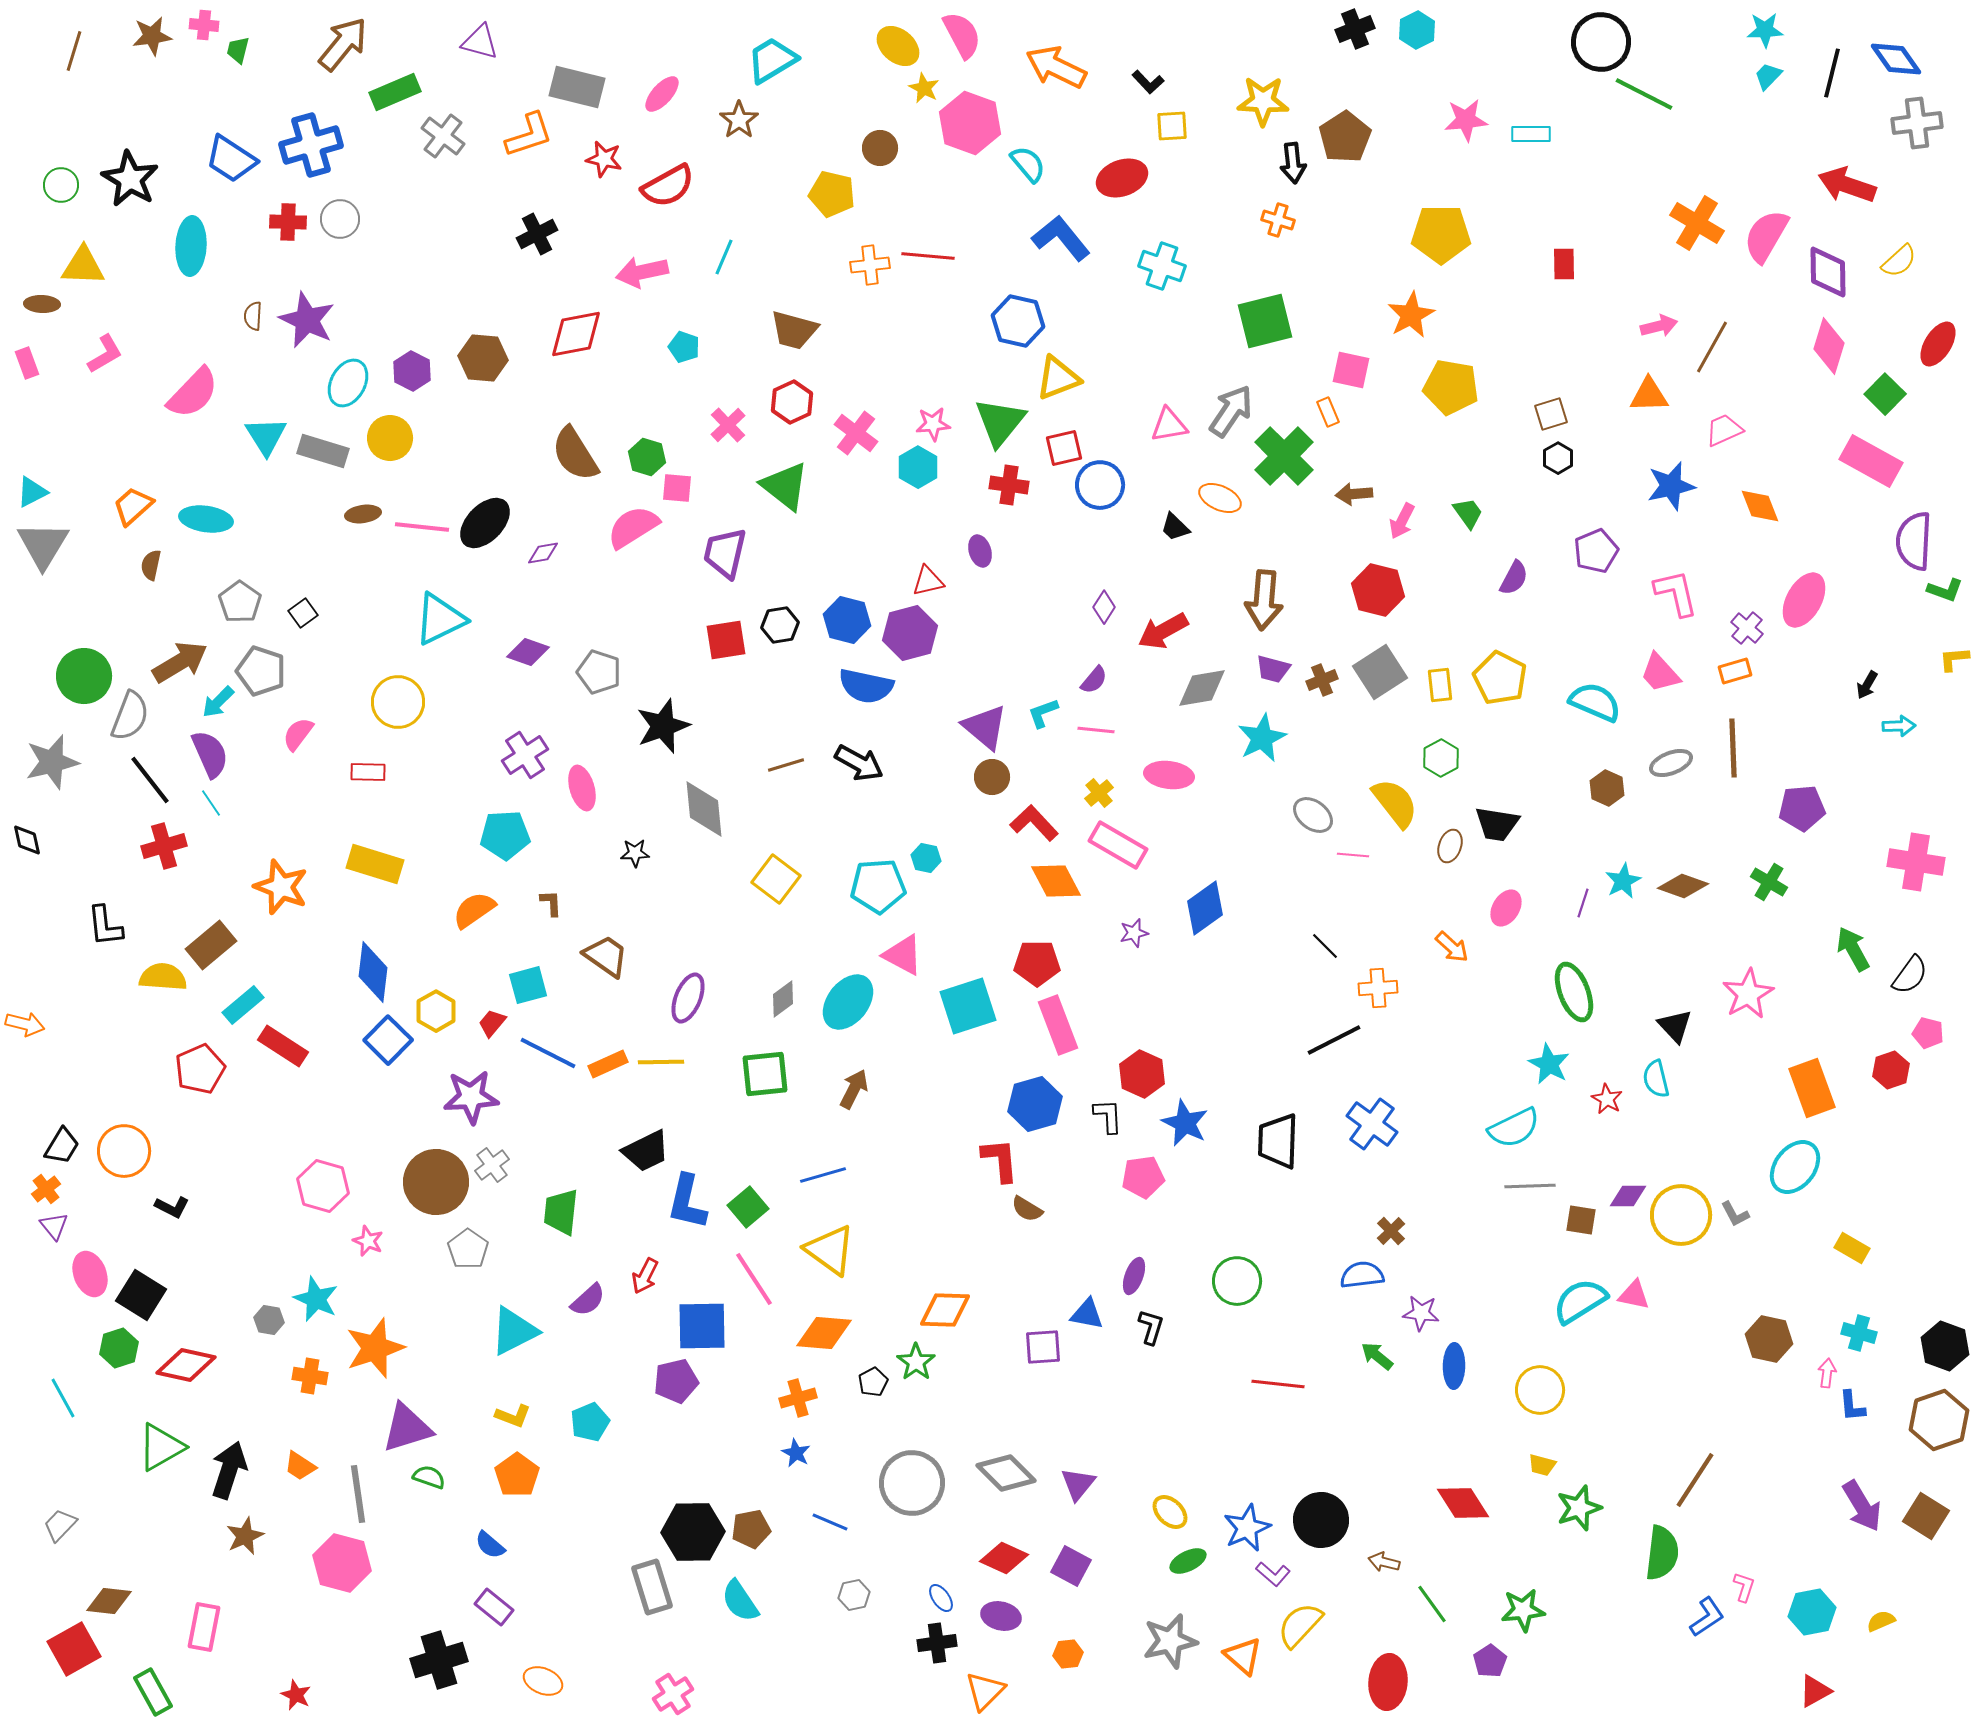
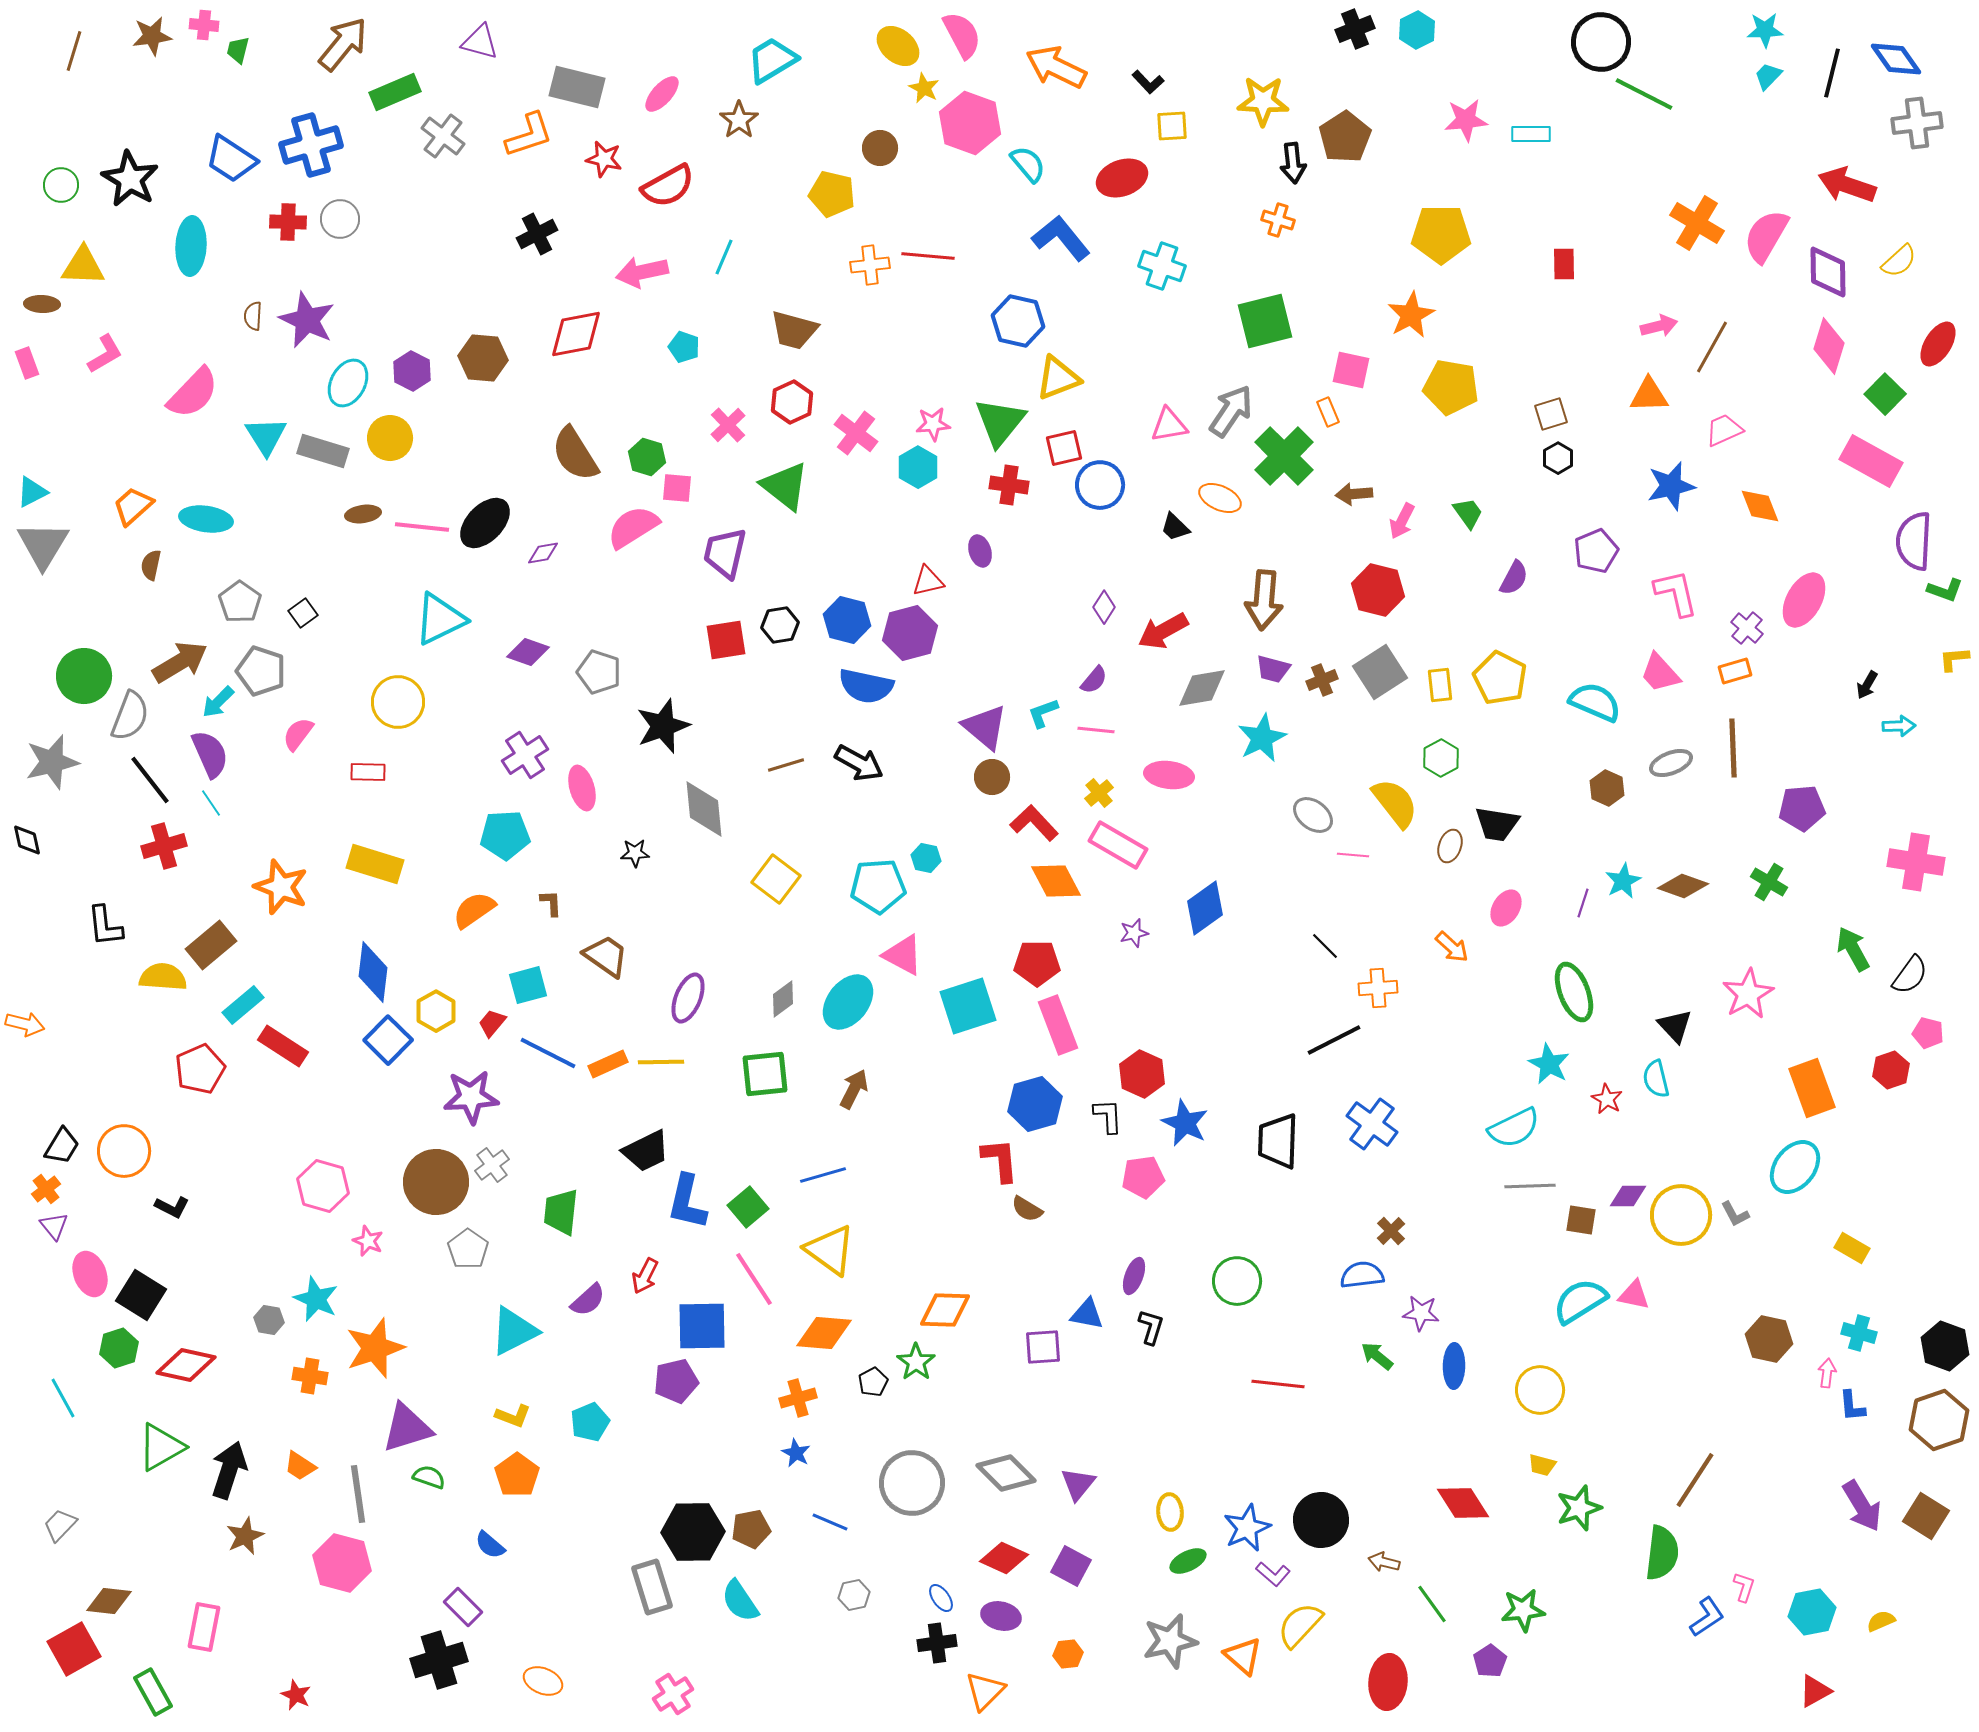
yellow ellipse at (1170, 1512): rotated 42 degrees clockwise
purple rectangle at (494, 1607): moved 31 px left; rotated 6 degrees clockwise
